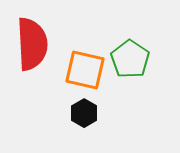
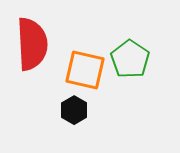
black hexagon: moved 10 px left, 3 px up
